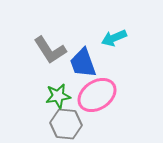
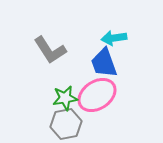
cyan arrow: rotated 15 degrees clockwise
blue trapezoid: moved 21 px right
green star: moved 7 px right, 2 px down
gray hexagon: rotated 16 degrees counterclockwise
